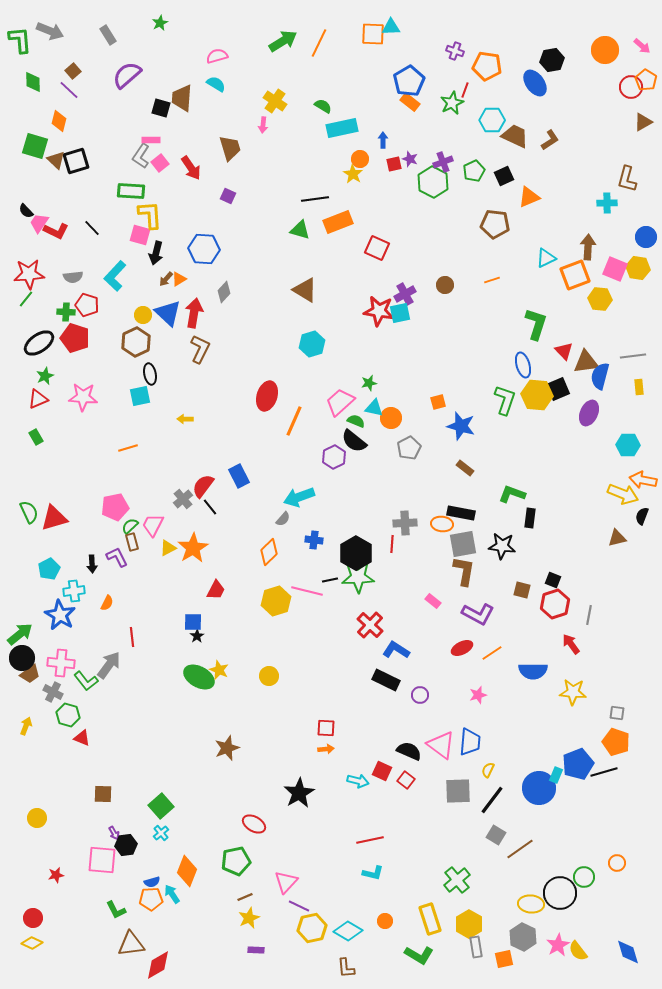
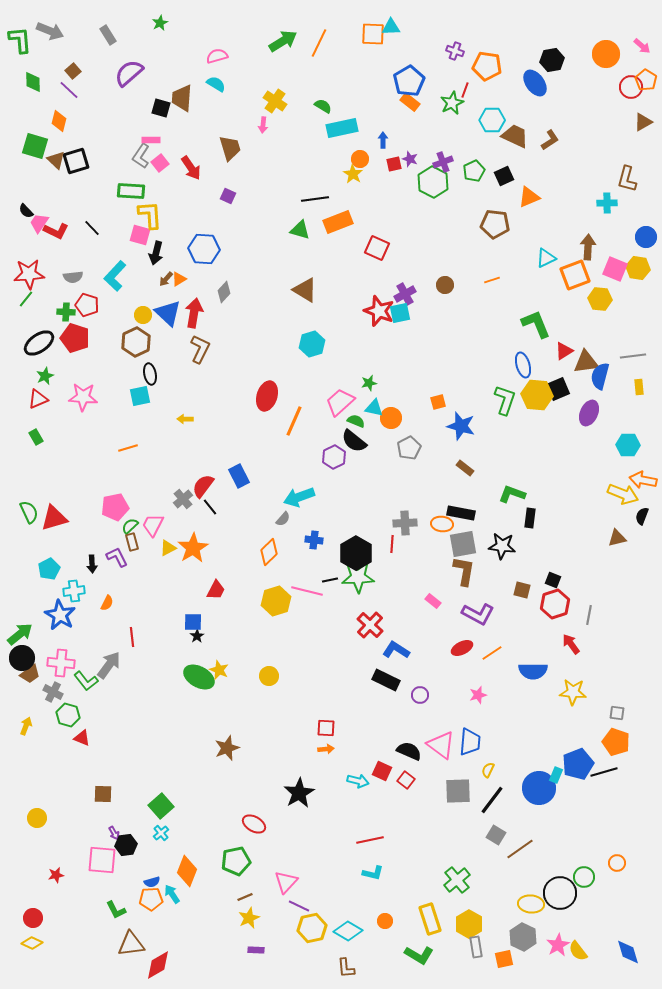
orange circle at (605, 50): moved 1 px right, 4 px down
purple semicircle at (127, 75): moved 2 px right, 2 px up
red star at (379, 311): rotated 12 degrees clockwise
green L-shape at (536, 324): rotated 40 degrees counterclockwise
red triangle at (564, 351): rotated 42 degrees clockwise
